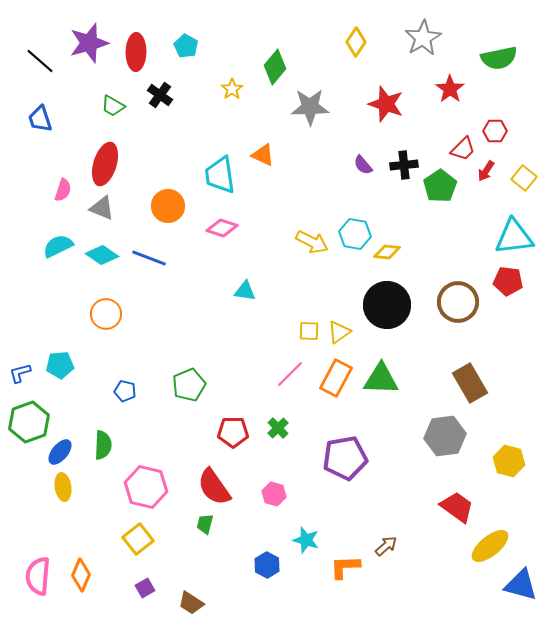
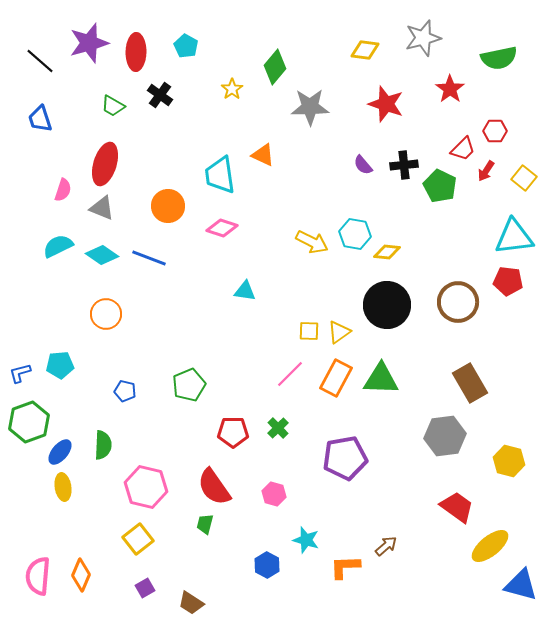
gray star at (423, 38): rotated 15 degrees clockwise
yellow diamond at (356, 42): moved 9 px right, 8 px down; rotated 64 degrees clockwise
green pentagon at (440, 186): rotated 12 degrees counterclockwise
